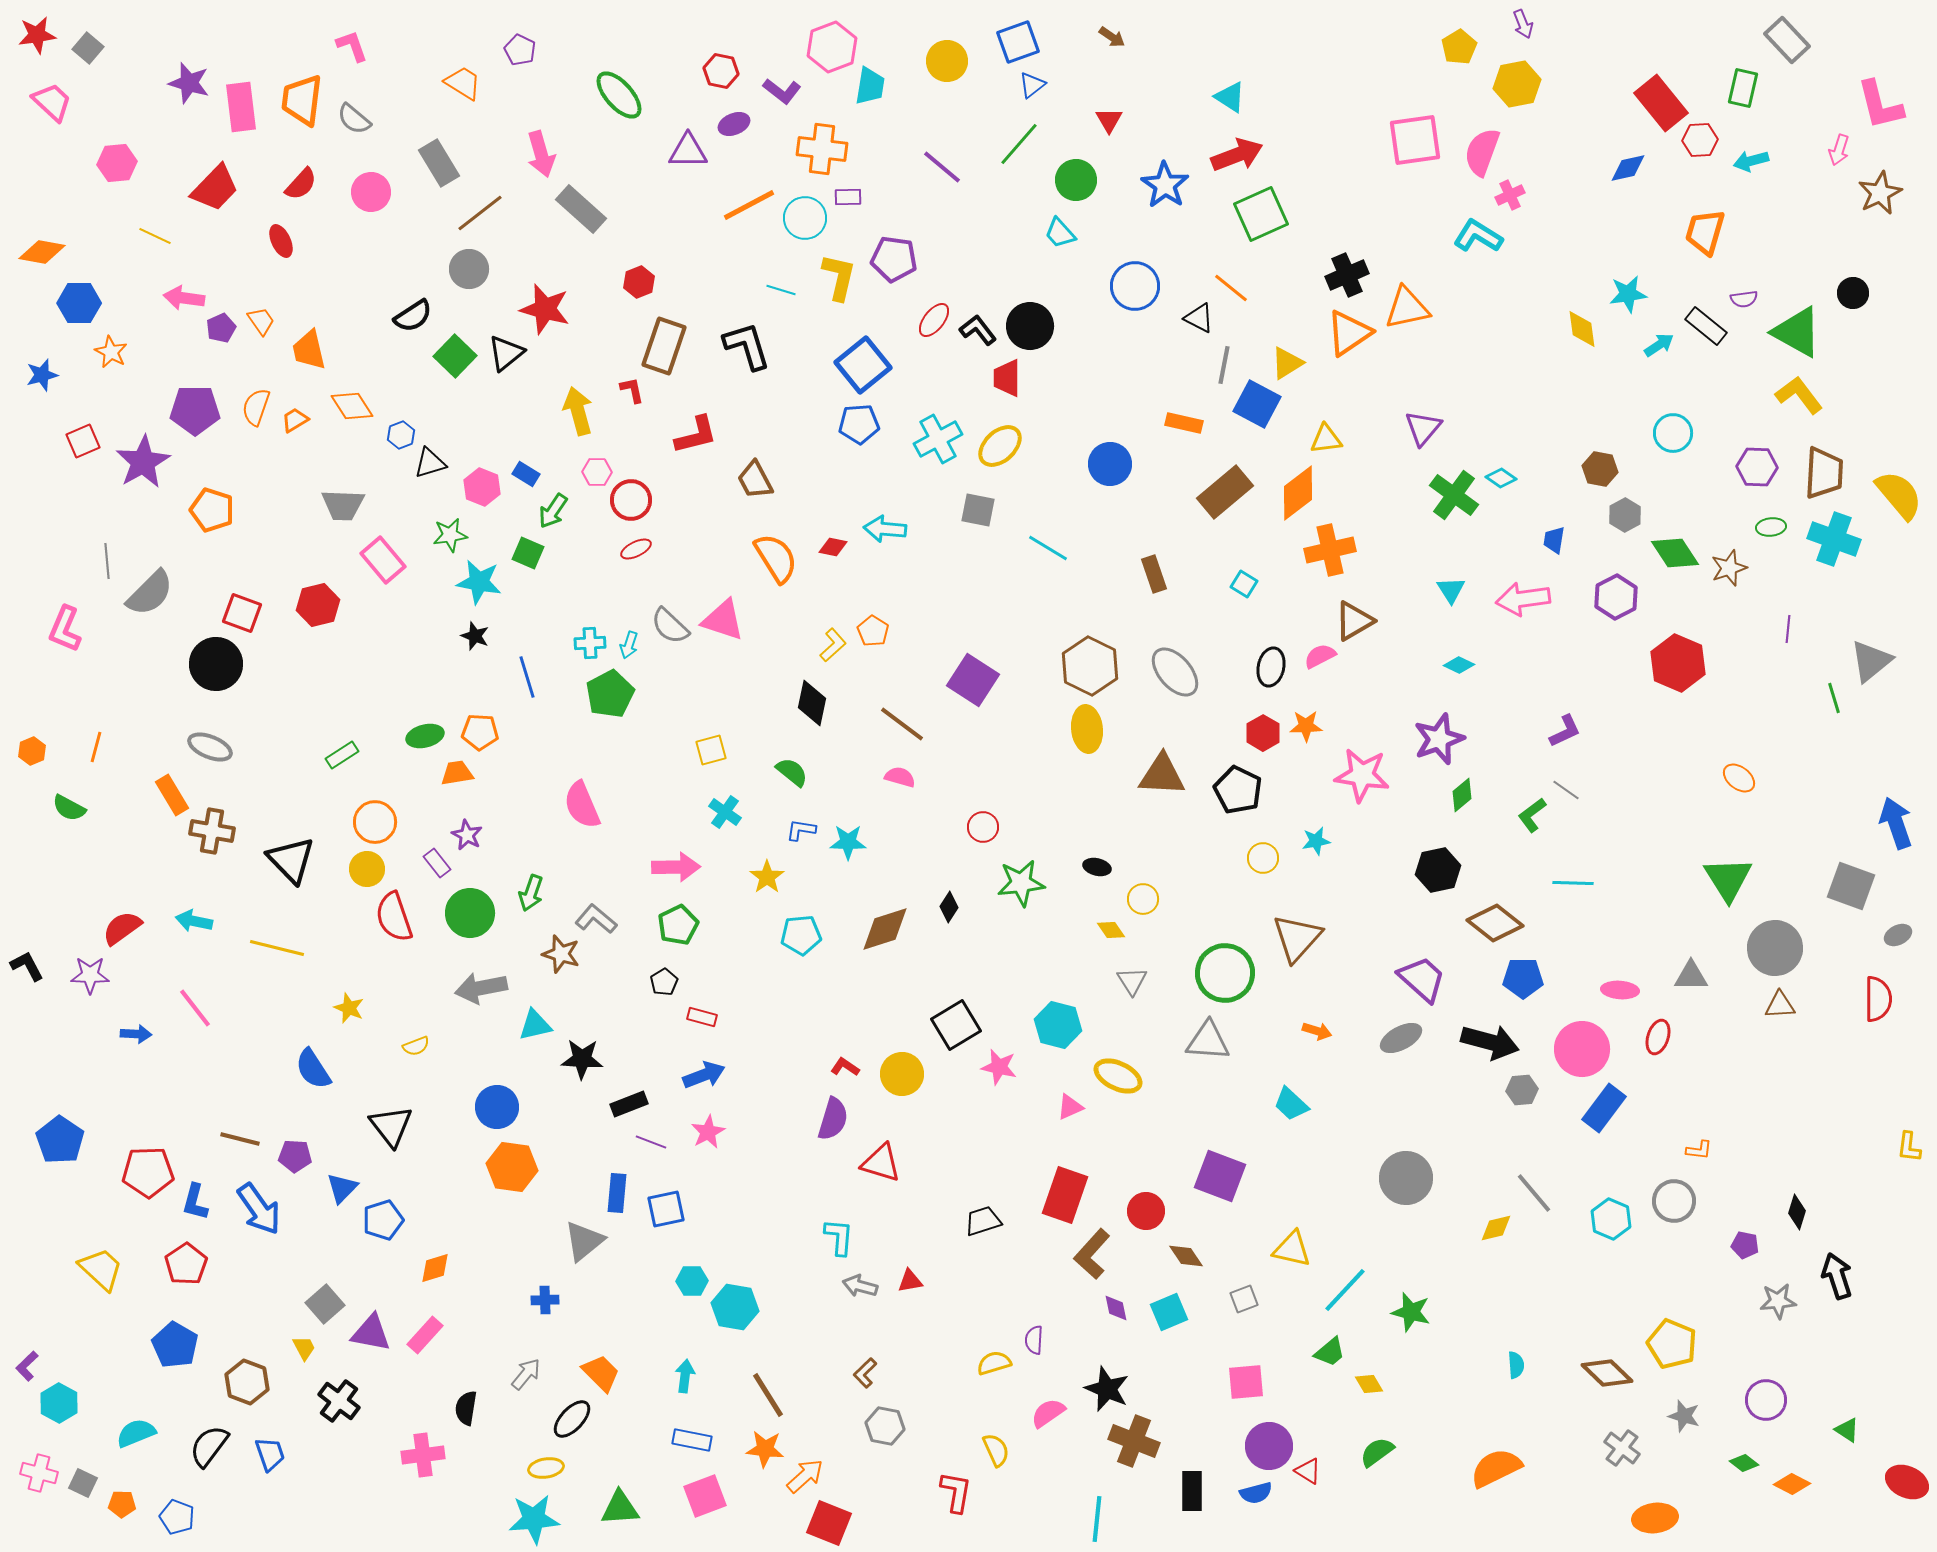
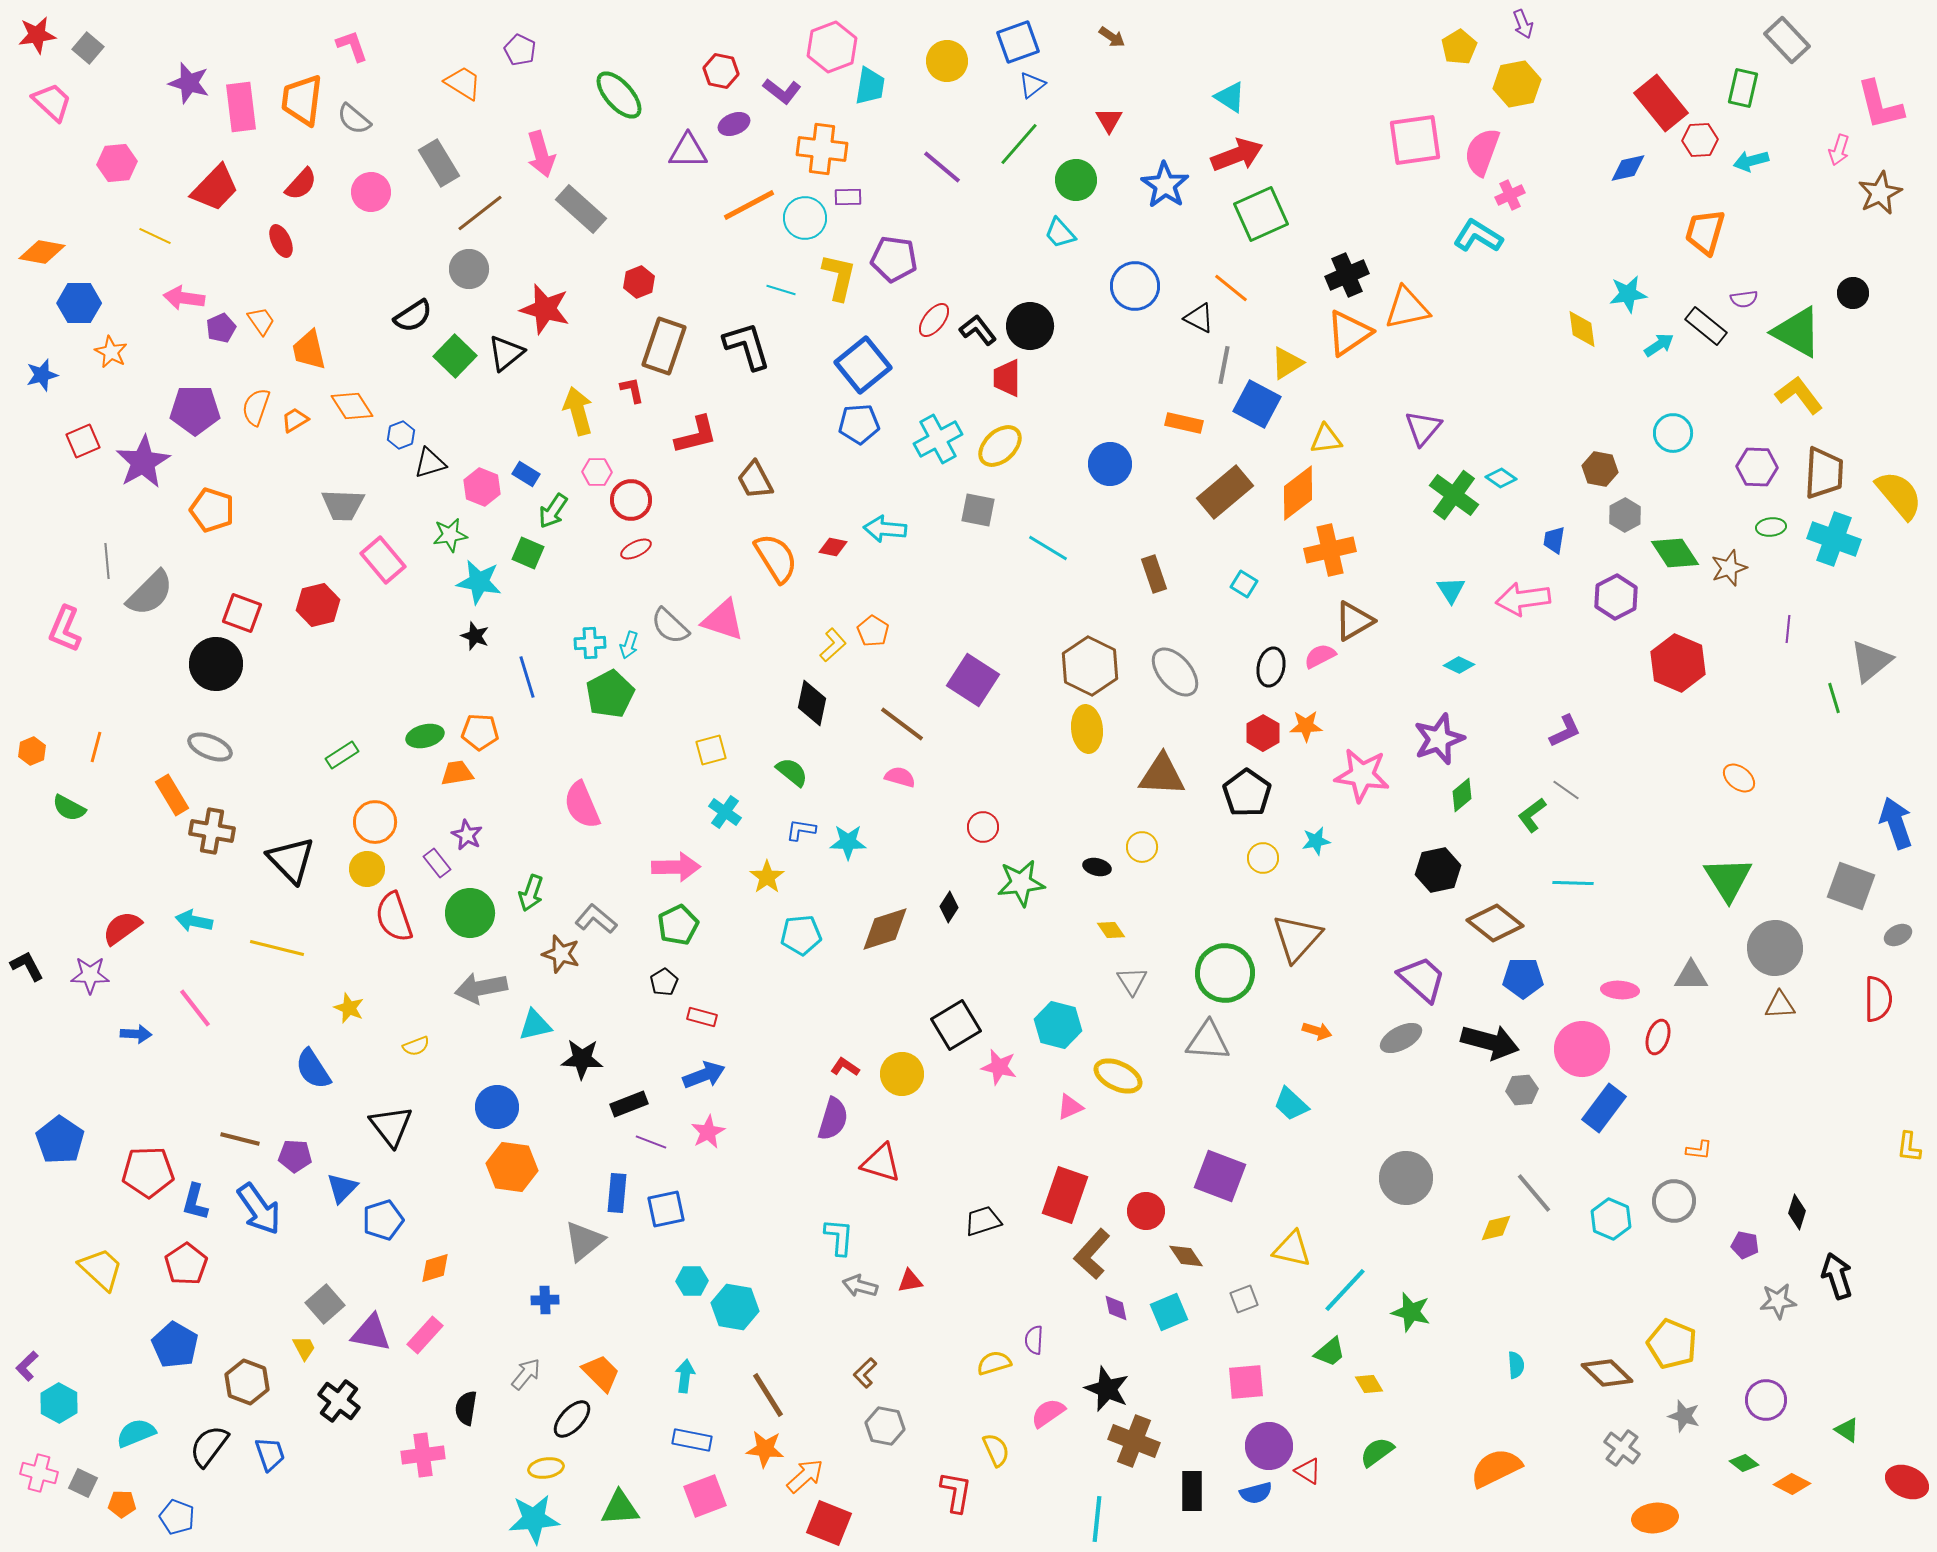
black pentagon at (1238, 790): moved 9 px right, 3 px down; rotated 9 degrees clockwise
yellow circle at (1143, 899): moved 1 px left, 52 px up
